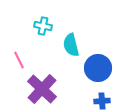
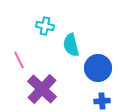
cyan cross: moved 2 px right
